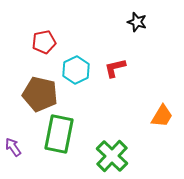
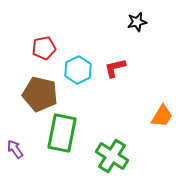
black star: rotated 30 degrees counterclockwise
red pentagon: moved 6 px down
cyan hexagon: moved 2 px right
green rectangle: moved 3 px right, 1 px up
purple arrow: moved 2 px right, 2 px down
green cross: rotated 12 degrees counterclockwise
